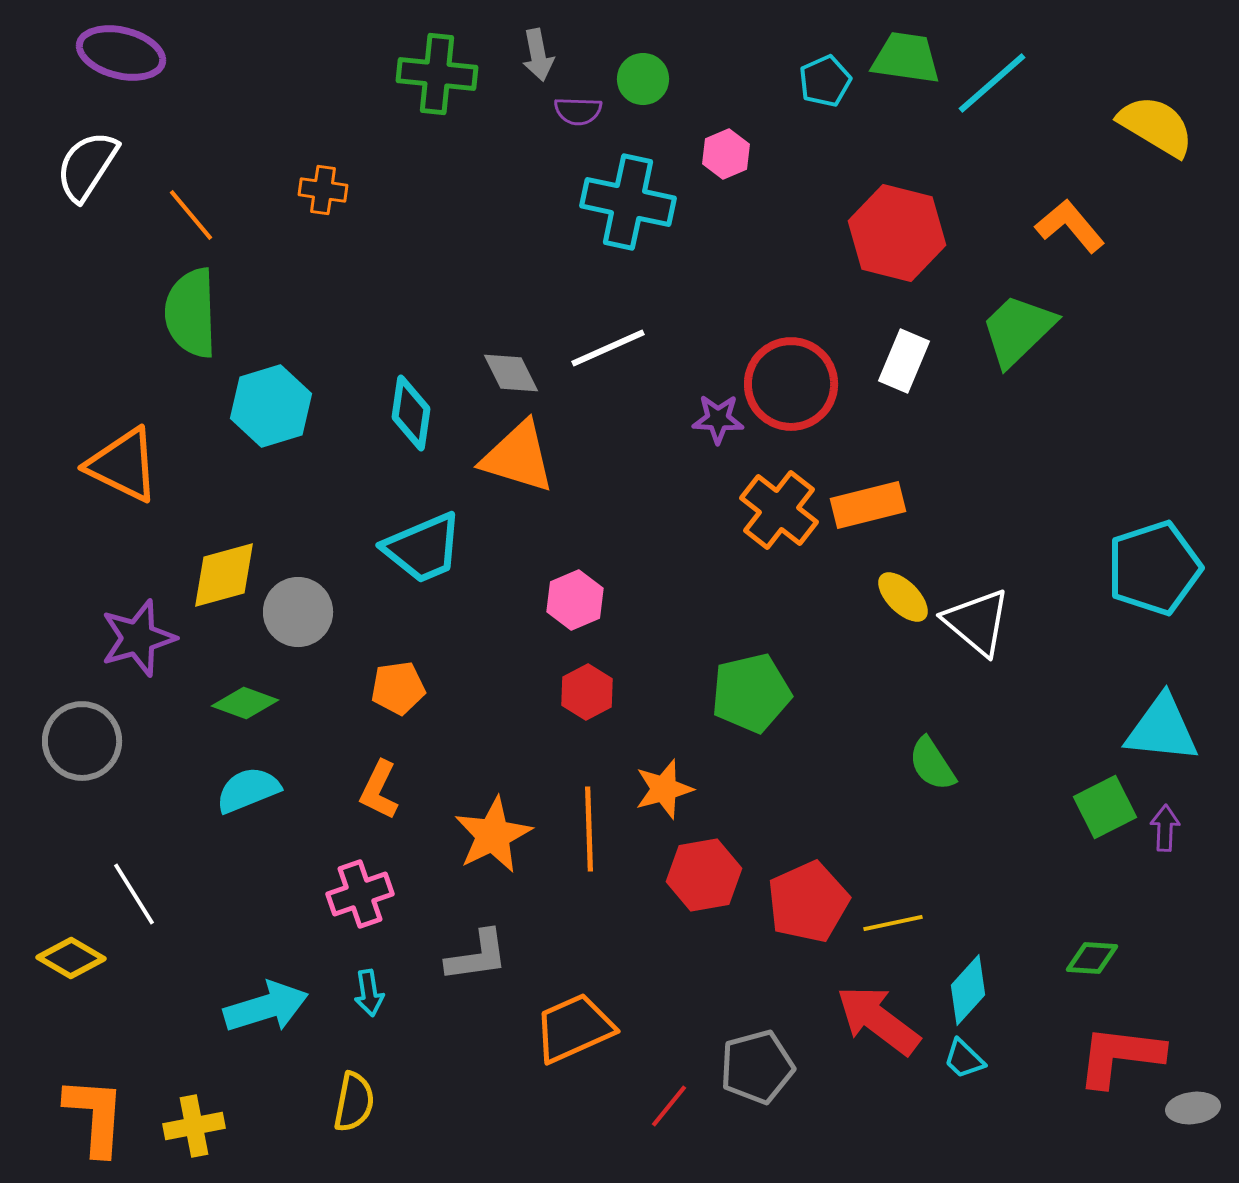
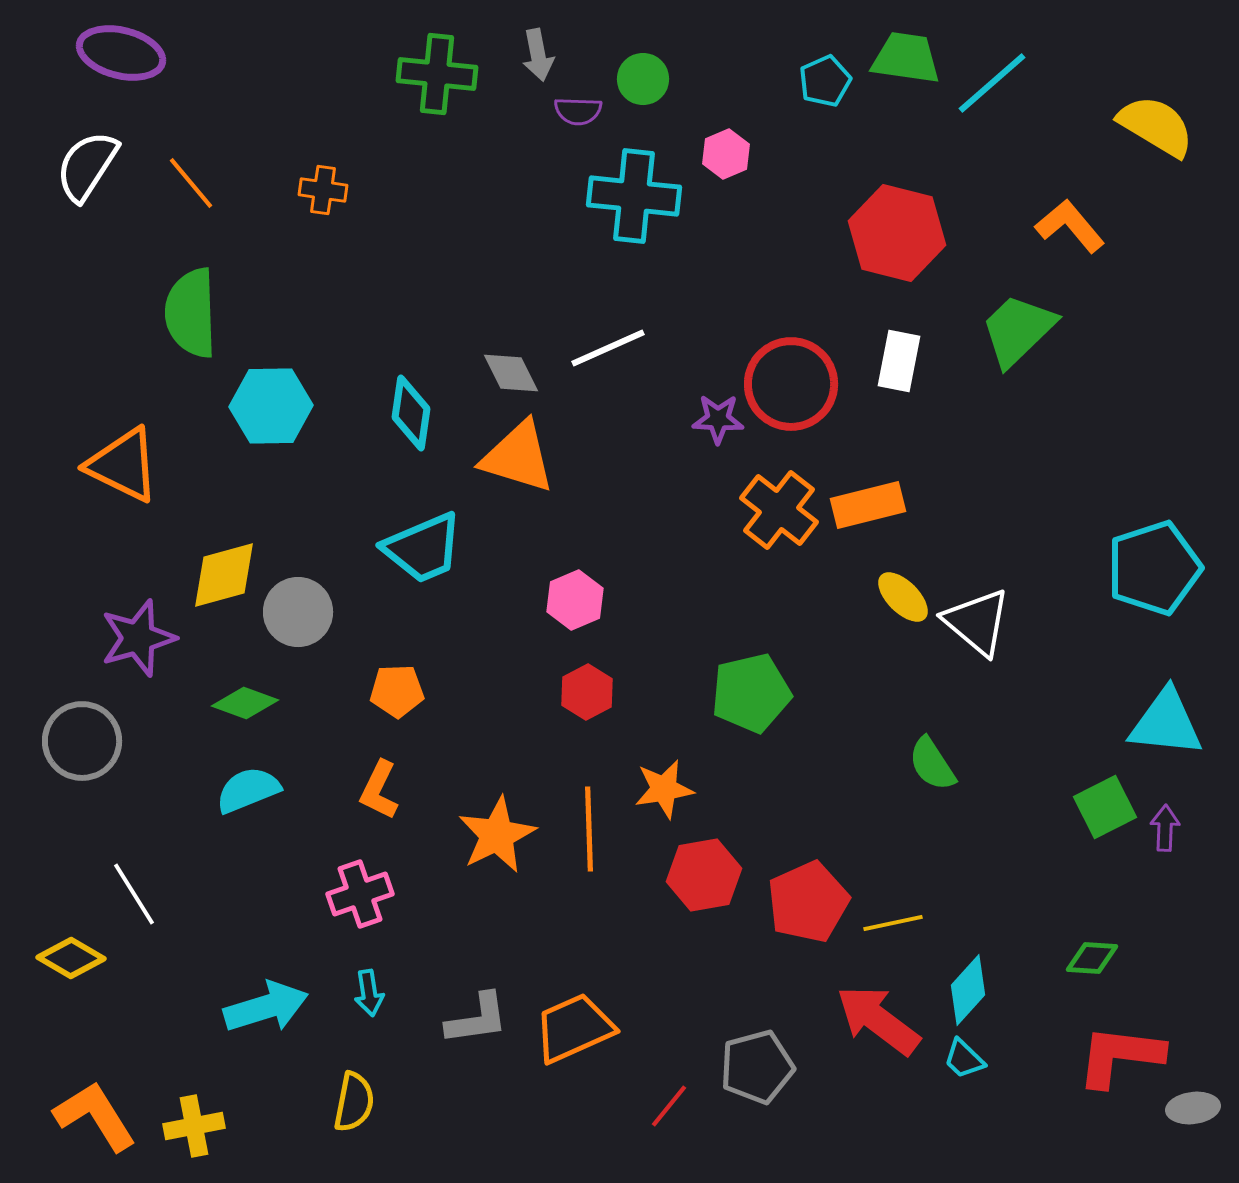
cyan cross at (628, 202): moved 6 px right, 6 px up; rotated 6 degrees counterclockwise
orange line at (191, 215): moved 32 px up
white rectangle at (904, 361): moved 5 px left; rotated 12 degrees counterclockwise
cyan hexagon at (271, 406): rotated 16 degrees clockwise
orange pentagon at (398, 688): moved 1 px left, 3 px down; rotated 6 degrees clockwise
cyan triangle at (1162, 729): moved 4 px right, 6 px up
orange star at (664, 789): rotated 6 degrees clockwise
orange star at (493, 835): moved 4 px right
gray L-shape at (477, 956): moved 63 px down
orange L-shape at (95, 1116): rotated 36 degrees counterclockwise
